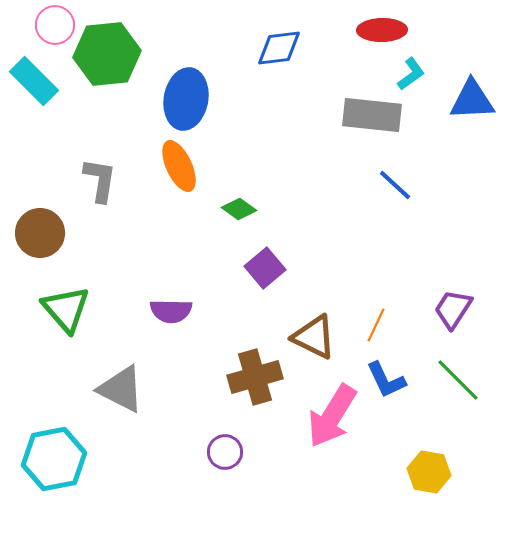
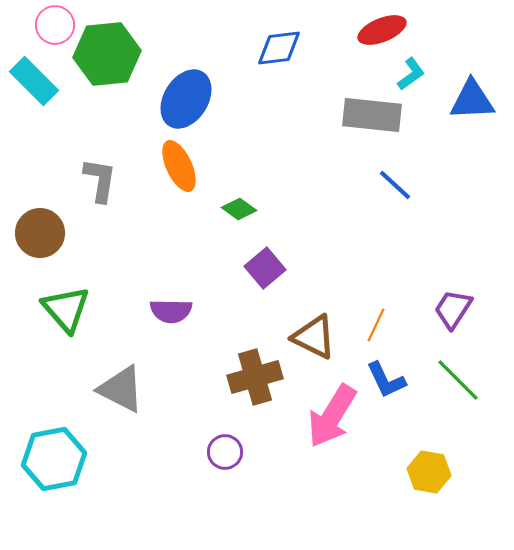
red ellipse: rotated 21 degrees counterclockwise
blue ellipse: rotated 22 degrees clockwise
